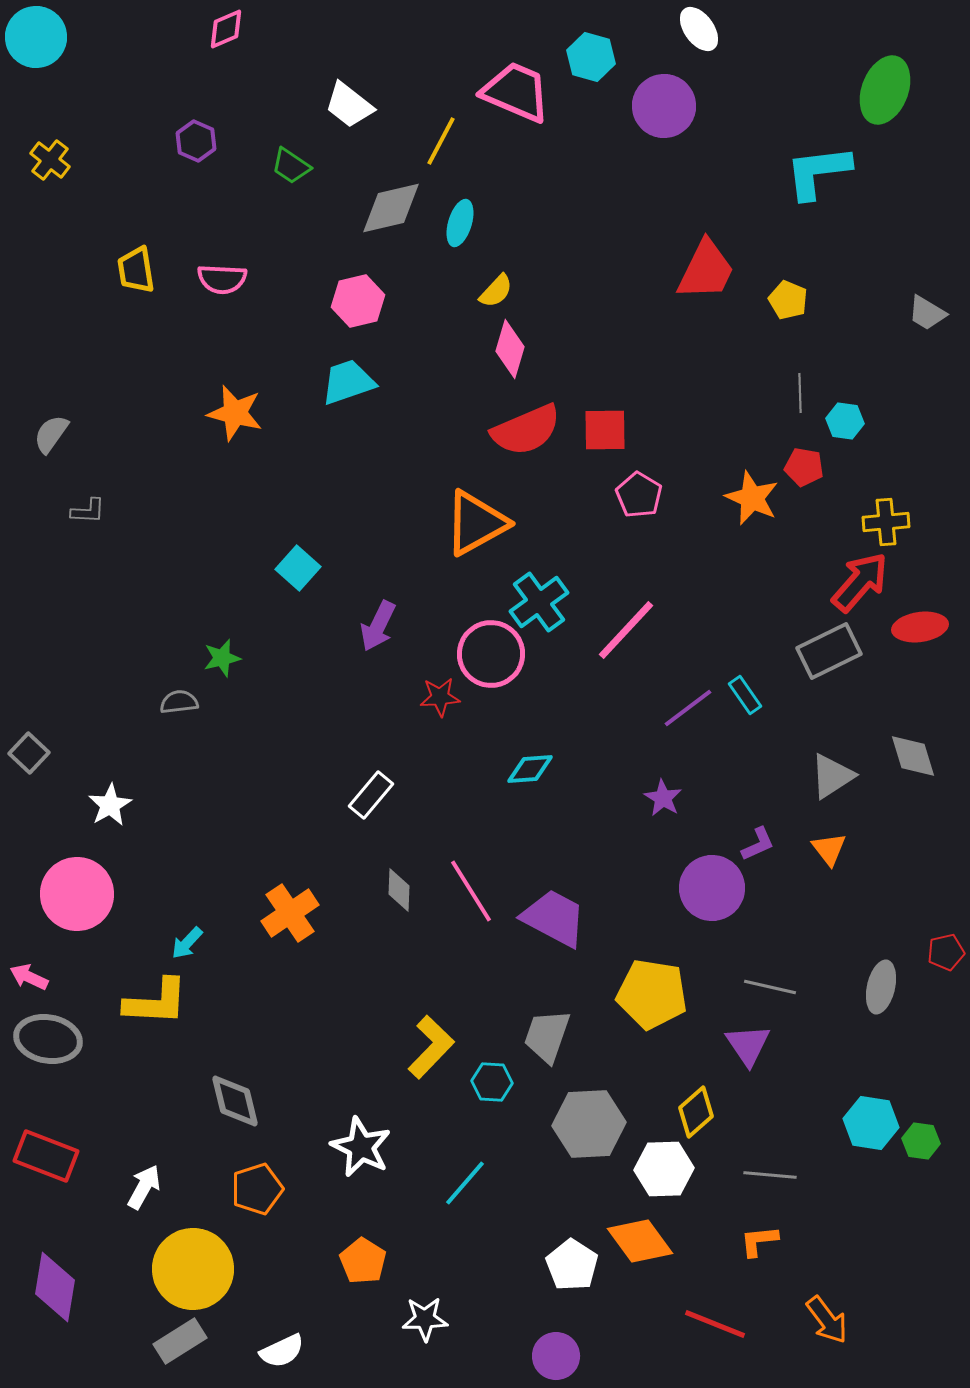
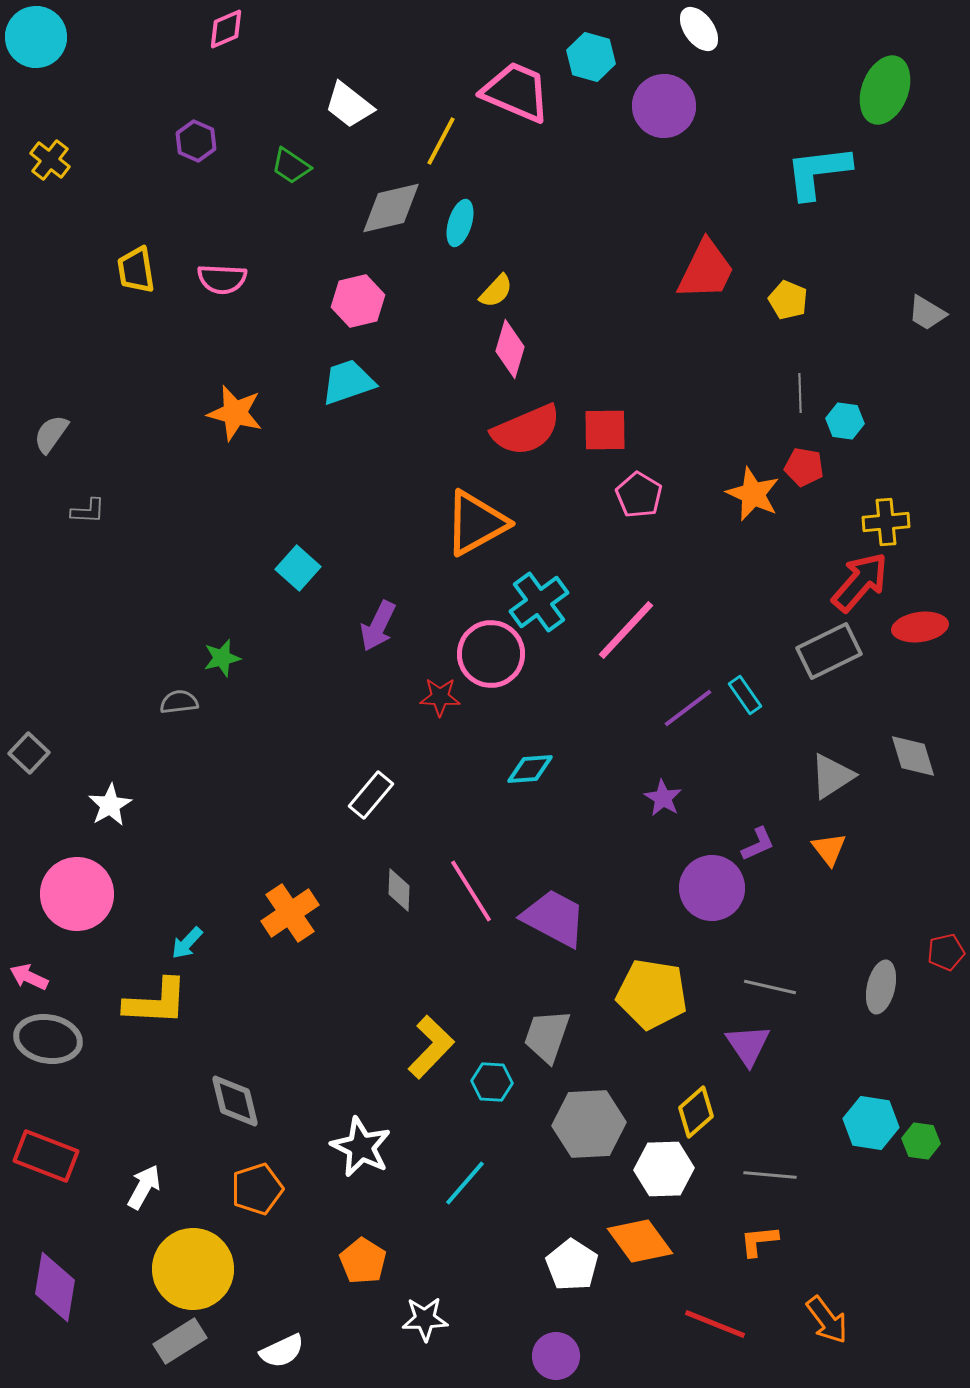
orange star at (752, 498): moved 1 px right, 4 px up
red star at (440, 697): rotated 6 degrees clockwise
